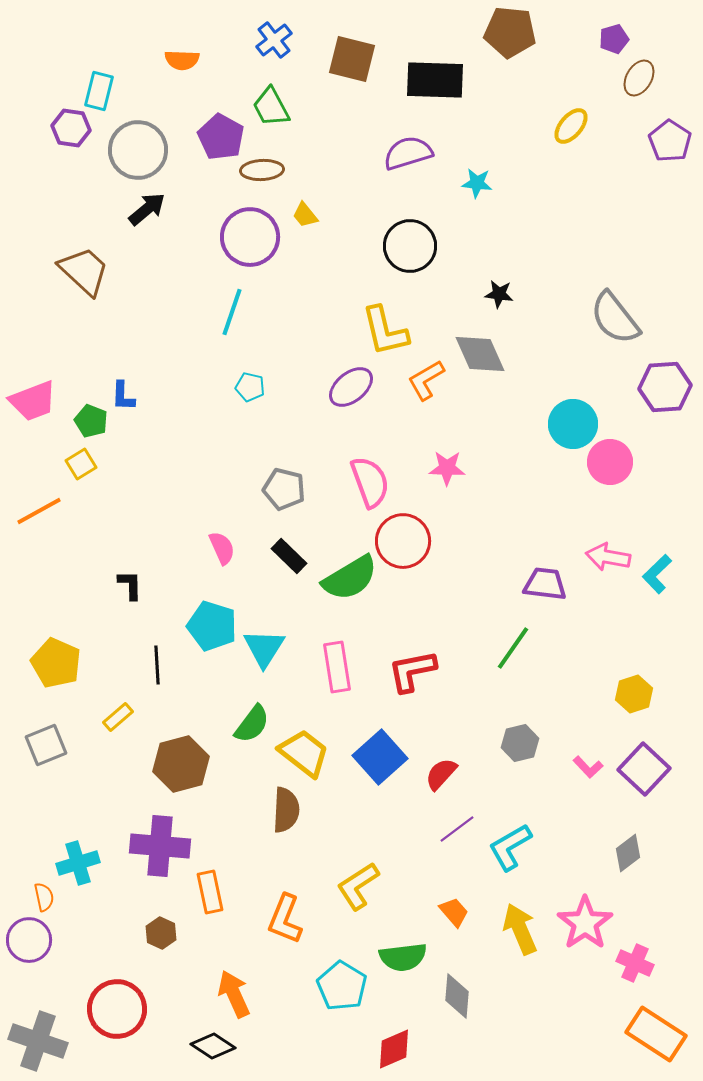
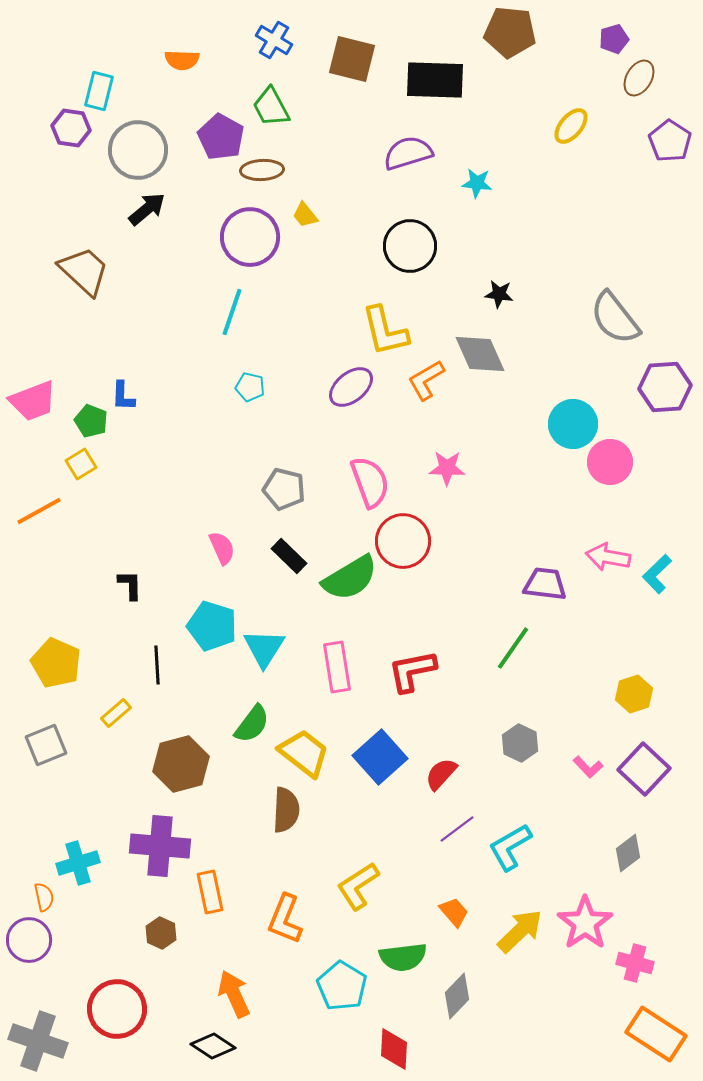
blue cross at (274, 40): rotated 21 degrees counterclockwise
yellow rectangle at (118, 717): moved 2 px left, 4 px up
gray hexagon at (520, 743): rotated 21 degrees counterclockwise
yellow arrow at (520, 929): moved 2 px down; rotated 69 degrees clockwise
pink cross at (635, 963): rotated 9 degrees counterclockwise
gray diamond at (457, 996): rotated 39 degrees clockwise
red diamond at (394, 1049): rotated 63 degrees counterclockwise
